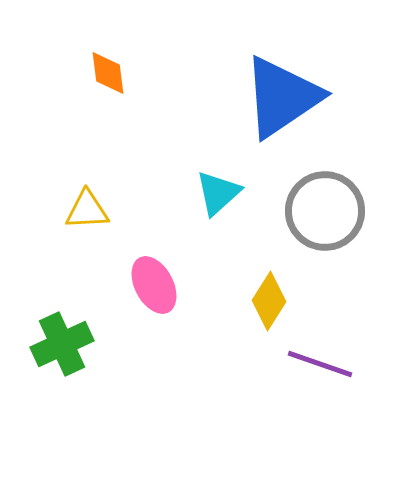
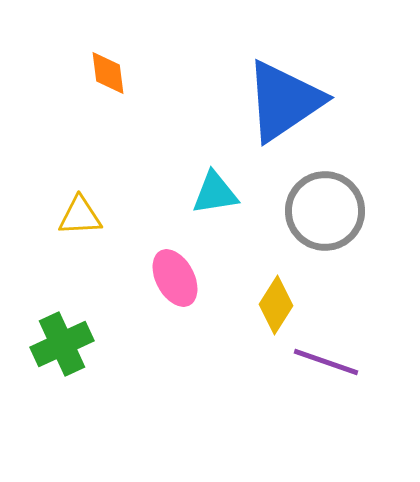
blue triangle: moved 2 px right, 4 px down
cyan triangle: moved 3 px left; rotated 33 degrees clockwise
yellow triangle: moved 7 px left, 6 px down
pink ellipse: moved 21 px right, 7 px up
yellow diamond: moved 7 px right, 4 px down
purple line: moved 6 px right, 2 px up
